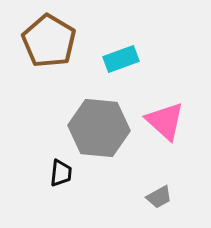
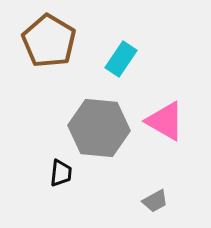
cyan rectangle: rotated 36 degrees counterclockwise
pink triangle: rotated 12 degrees counterclockwise
gray trapezoid: moved 4 px left, 4 px down
